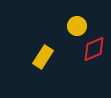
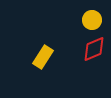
yellow circle: moved 15 px right, 6 px up
